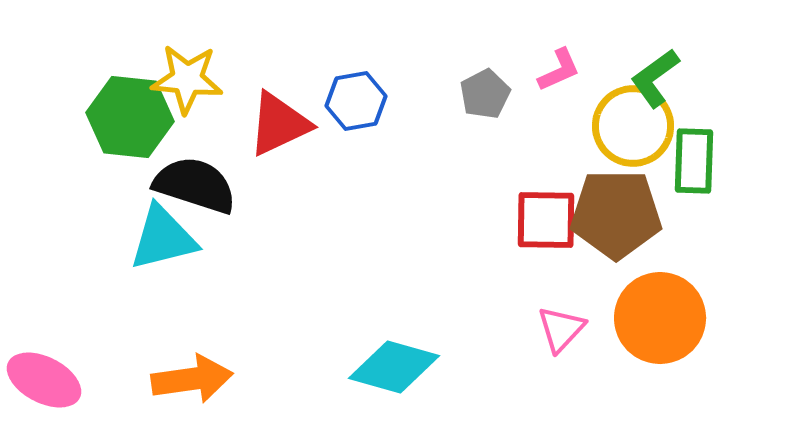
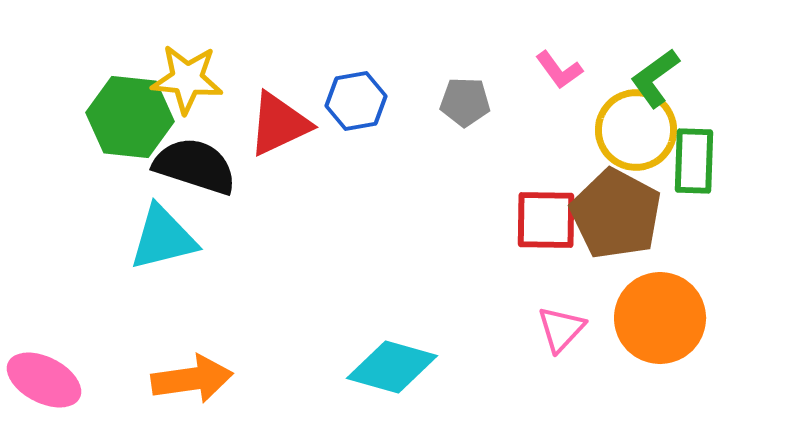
pink L-shape: rotated 78 degrees clockwise
gray pentagon: moved 20 px left, 8 px down; rotated 30 degrees clockwise
yellow circle: moved 3 px right, 4 px down
black semicircle: moved 19 px up
brown pentagon: rotated 28 degrees clockwise
cyan diamond: moved 2 px left
